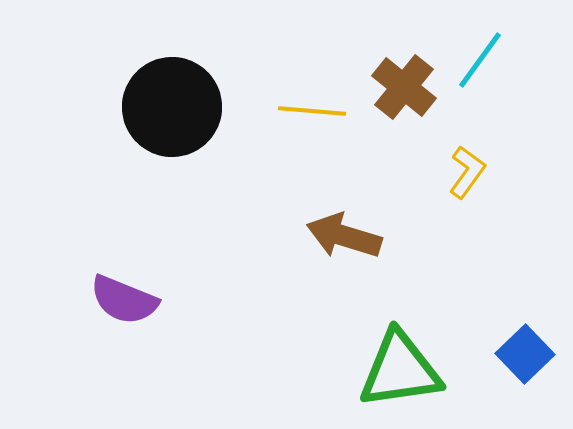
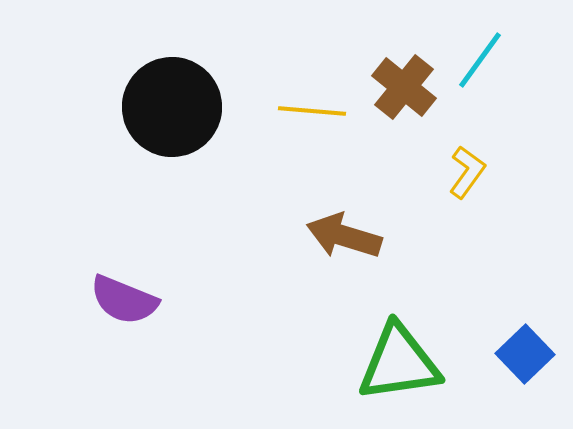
green triangle: moved 1 px left, 7 px up
